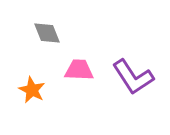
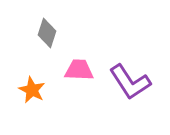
gray diamond: rotated 40 degrees clockwise
purple L-shape: moved 3 px left, 5 px down
